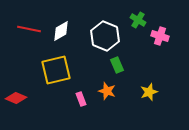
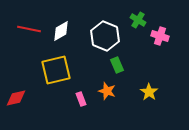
yellow star: rotated 18 degrees counterclockwise
red diamond: rotated 35 degrees counterclockwise
